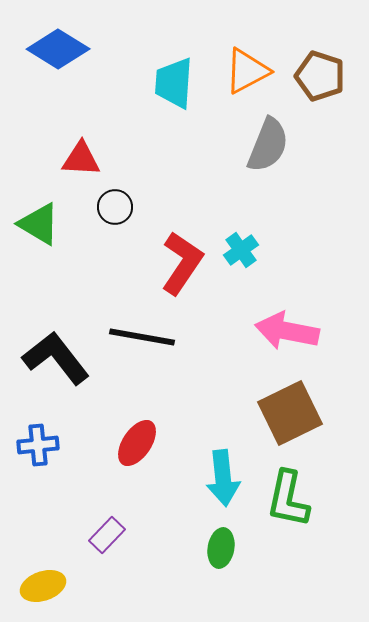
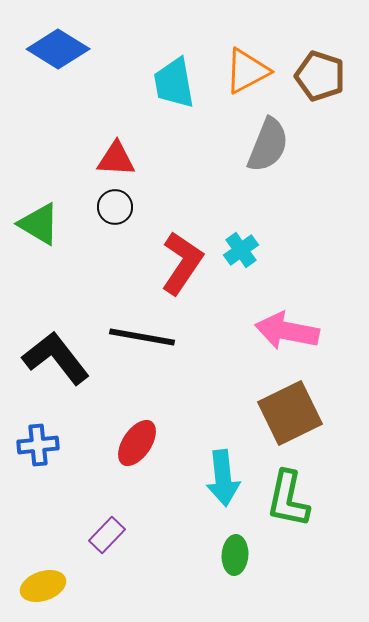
cyan trapezoid: rotated 14 degrees counterclockwise
red triangle: moved 35 px right
green ellipse: moved 14 px right, 7 px down; rotated 6 degrees counterclockwise
